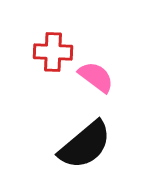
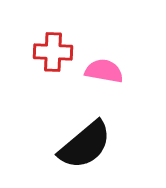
pink semicircle: moved 8 px right, 6 px up; rotated 27 degrees counterclockwise
